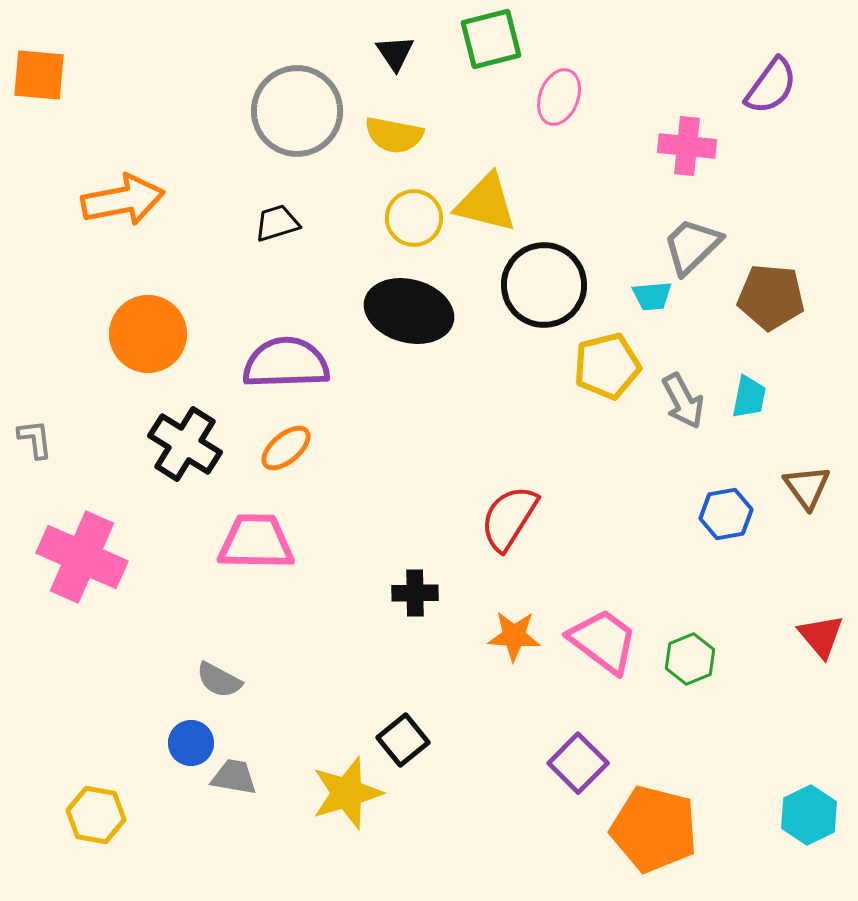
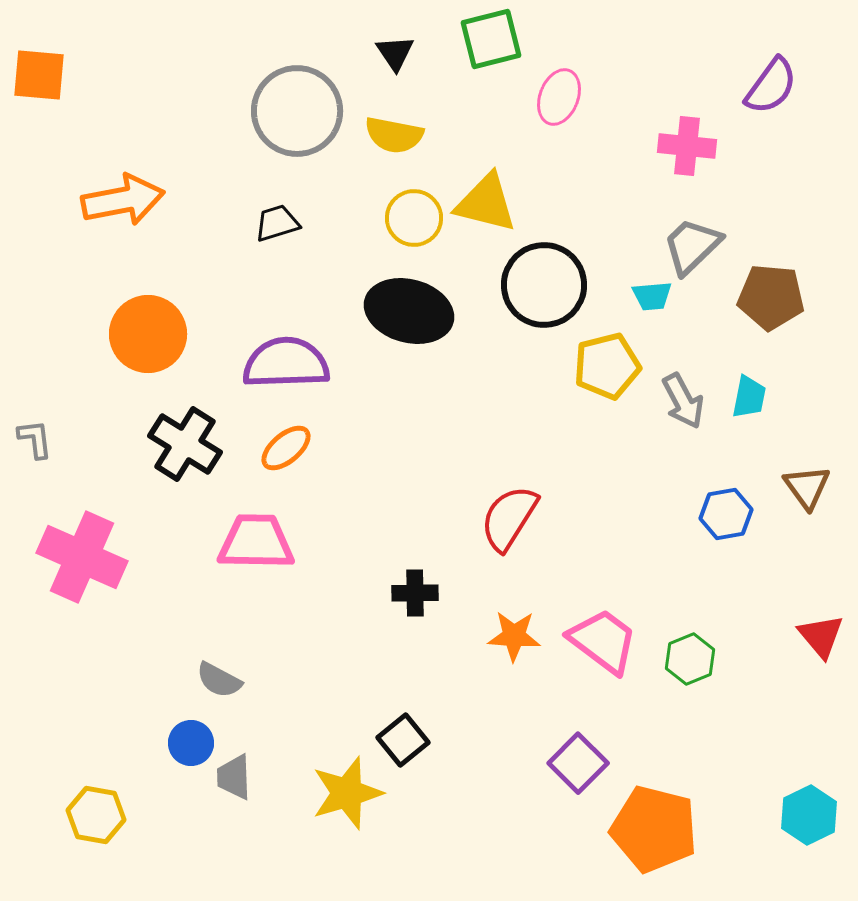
gray trapezoid at (234, 777): rotated 102 degrees counterclockwise
